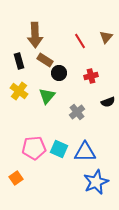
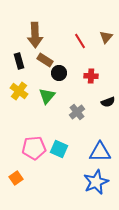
red cross: rotated 16 degrees clockwise
blue triangle: moved 15 px right
